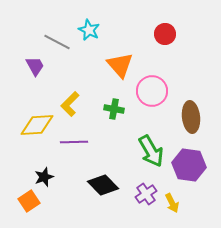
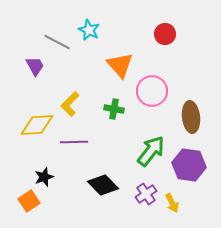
green arrow: rotated 112 degrees counterclockwise
